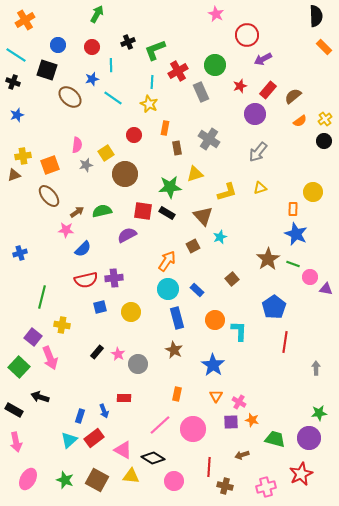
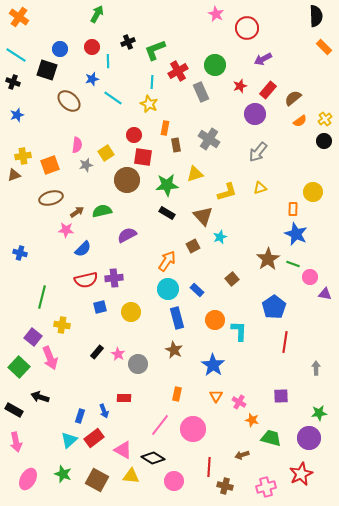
orange cross at (25, 20): moved 6 px left, 3 px up; rotated 24 degrees counterclockwise
red circle at (247, 35): moved 7 px up
blue circle at (58, 45): moved 2 px right, 4 px down
cyan line at (111, 65): moved 3 px left, 4 px up
brown semicircle at (293, 96): moved 2 px down
brown ellipse at (70, 97): moved 1 px left, 4 px down
brown rectangle at (177, 148): moved 1 px left, 3 px up
brown circle at (125, 174): moved 2 px right, 6 px down
green star at (170, 187): moved 3 px left, 2 px up
brown ellipse at (49, 196): moved 2 px right, 2 px down; rotated 65 degrees counterclockwise
red square at (143, 211): moved 54 px up
blue cross at (20, 253): rotated 32 degrees clockwise
purple triangle at (326, 289): moved 1 px left, 5 px down
purple square at (231, 422): moved 50 px right, 26 px up
pink line at (160, 425): rotated 10 degrees counterclockwise
green trapezoid at (275, 439): moved 4 px left, 1 px up
green star at (65, 480): moved 2 px left, 6 px up
